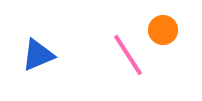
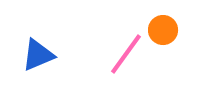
pink line: moved 2 px left, 1 px up; rotated 69 degrees clockwise
